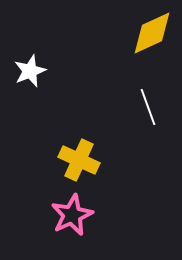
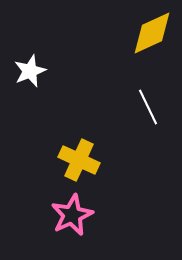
white line: rotated 6 degrees counterclockwise
